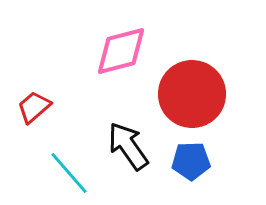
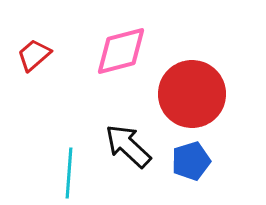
red trapezoid: moved 52 px up
black arrow: rotated 12 degrees counterclockwise
blue pentagon: rotated 15 degrees counterclockwise
cyan line: rotated 45 degrees clockwise
